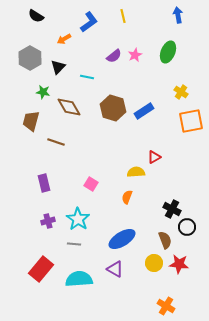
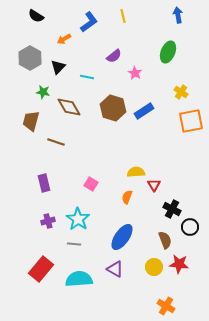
pink star: moved 18 px down; rotated 16 degrees counterclockwise
red triangle: moved 28 px down; rotated 32 degrees counterclockwise
black circle: moved 3 px right
blue ellipse: moved 2 px up; rotated 24 degrees counterclockwise
yellow circle: moved 4 px down
